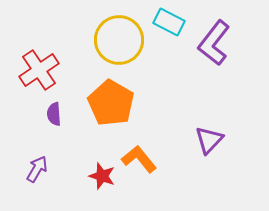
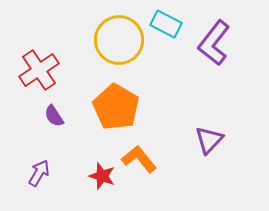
cyan rectangle: moved 3 px left, 2 px down
orange pentagon: moved 5 px right, 4 px down
purple semicircle: moved 2 px down; rotated 30 degrees counterclockwise
purple arrow: moved 2 px right, 4 px down
